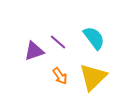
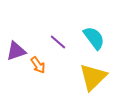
purple triangle: moved 18 px left
orange arrow: moved 22 px left, 11 px up
